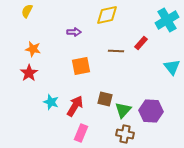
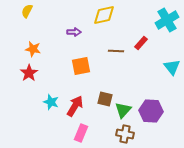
yellow diamond: moved 3 px left
